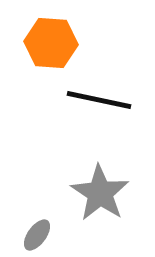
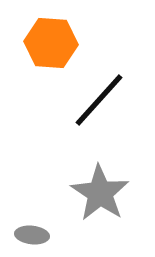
black line: rotated 60 degrees counterclockwise
gray ellipse: moved 5 px left; rotated 60 degrees clockwise
